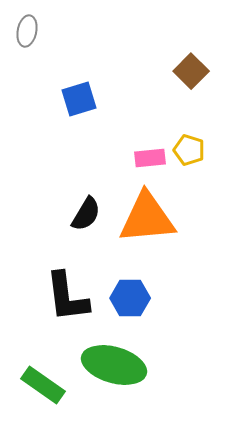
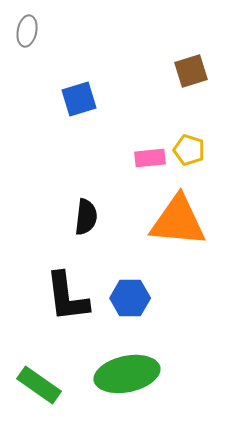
brown square: rotated 28 degrees clockwise
black semicircle: moved 3 px down; rotated 24 degrees counterclockwise
orange triangle: moved 31 px right, 3 px down; rotated 10 degrees clockwise
green ellipse: moved 13 px right, 9 px down; rotated 28 degrees counterclockwise
green rectangle: moved 4 px left
